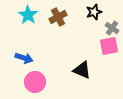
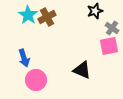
black star: moved 1 px right, 1 px up
brown cross: moved 11 px left
blue arrow: rotated 54 degrees clockwise
pink circle: moved 1 px right, 2 px up
